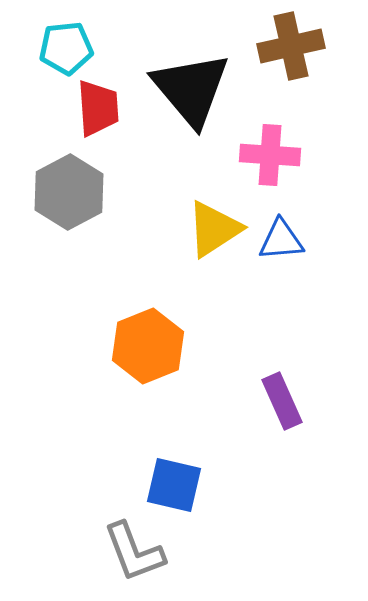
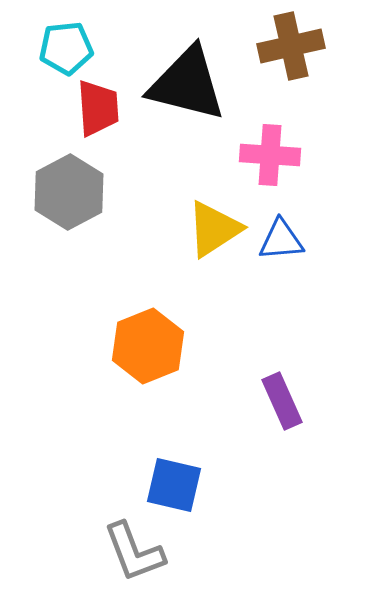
black triangle: moved 4 px left, 5 px up; rotated 36 degrees counterclockwise
